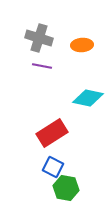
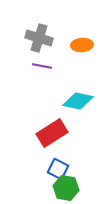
cyan diamond: moved 10 px left, 3 px down
blue square: moved 5 px right, 2 px down
